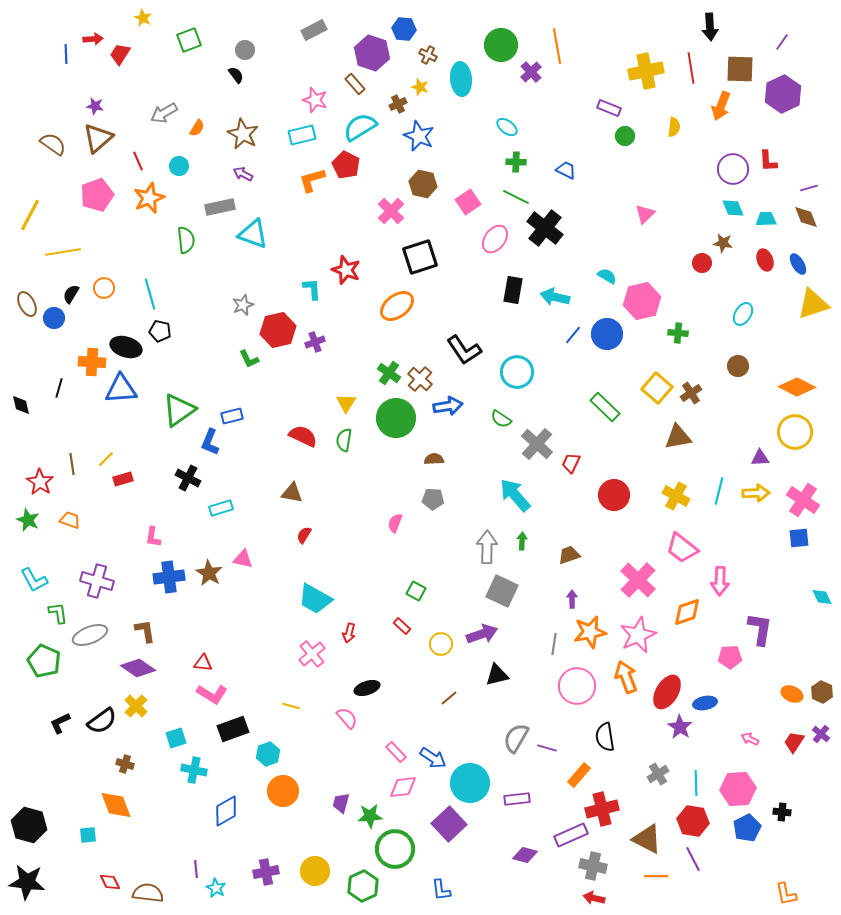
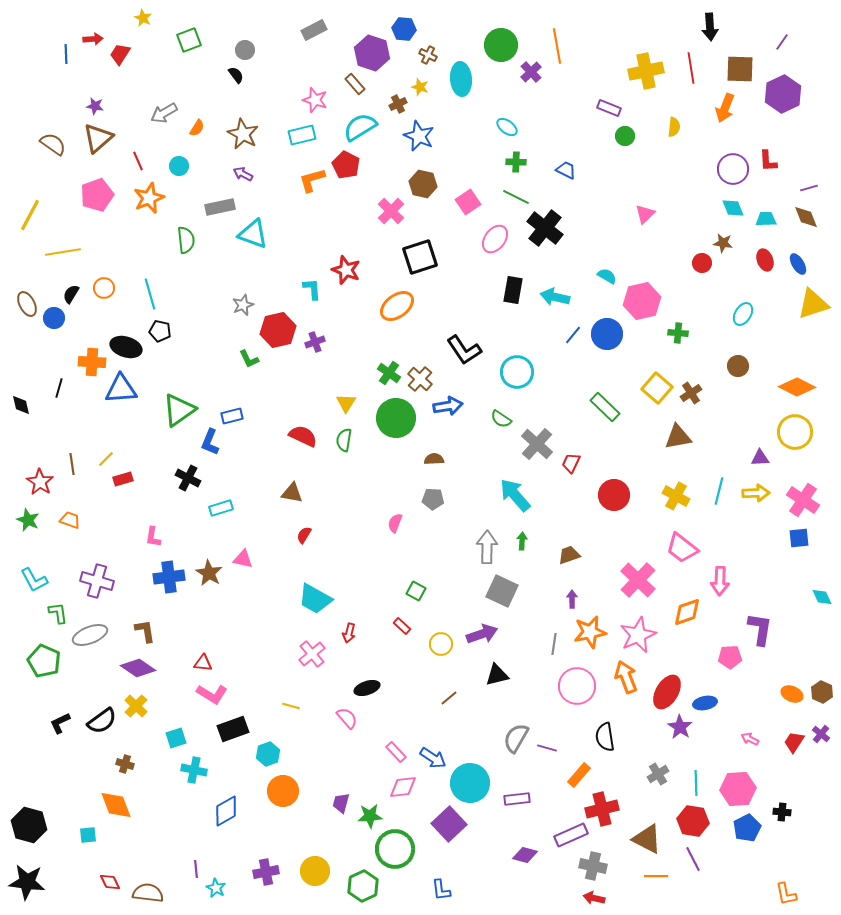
orange arrow at (721, 106): moved 4 px right, 2 px down
